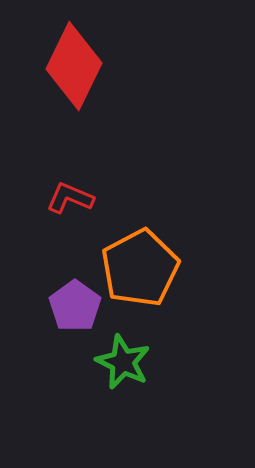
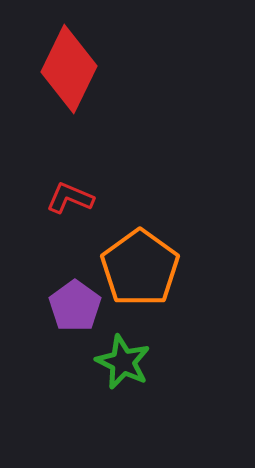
red diamond: moved 5 px left, 3 px down
orange pentagon: rotated 8 degrees counterclockwise
